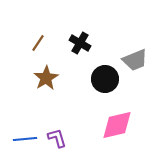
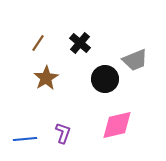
black cross: rotated 10 degrees clockwise
purple L-shape: moved 6 px right, 5 px up; rotated 35 degrees clockwise
